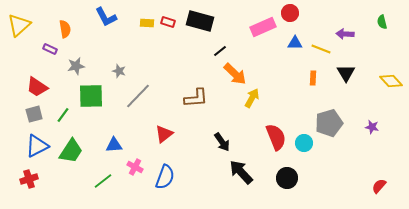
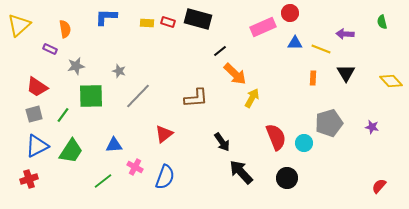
blue L-shape at (106, 17): rotated 120 degrees clockwise
black rectangle at (200, 21): moved 2 px left, 2 px up
